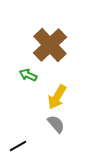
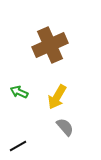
brown cross: rotated 20 degrees clockwise
green arrow: moved 9 px left, 17 px down
gray semicircle: moved 9 px right, 3 px down
